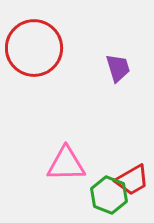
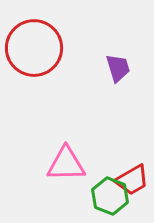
green hexagon: moved 1 px right, 1 px down
